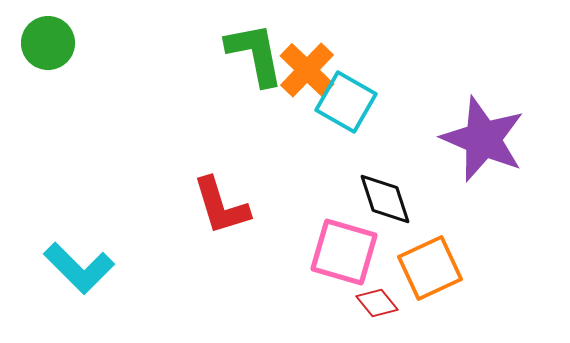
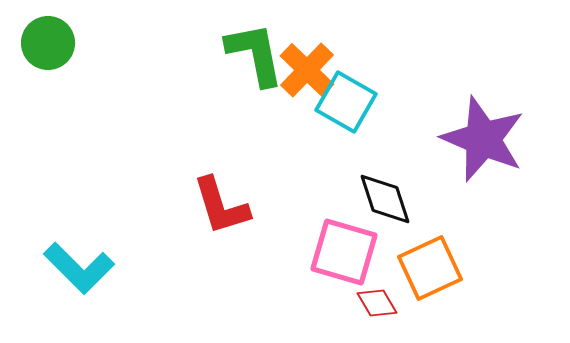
red diamond: rotated 9 degrees clockwise
